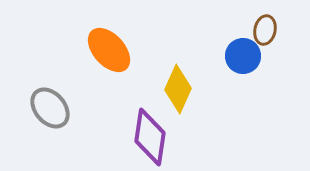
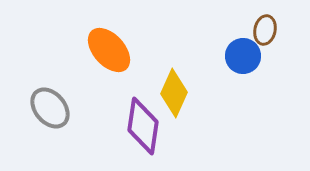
yellow diamond: moved 4 px left, 4 px down
purple diamond: moved 7 px left, 11 px up
